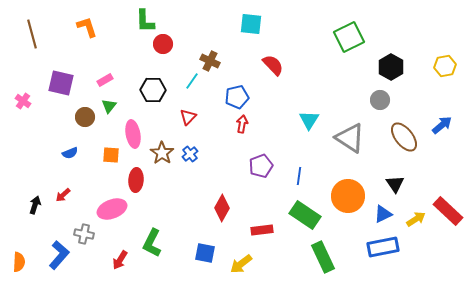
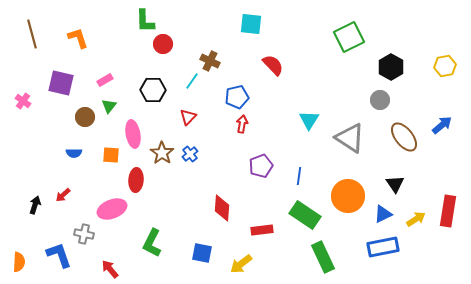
orange L-shape at (87, 27): moved 9 px left, 11 px down
blue semicircle at (70, 153): moved 4 px right; rotated 21 degrees clockwise
red diamond at (222, 208): rotated 24 degrees counterclockwise
red rectangle at (448, 211): rotated 56 degrees clockwise
blue square at (205, 253): moved 3 px left
blue L-shape at (59, 255): rotated 60 degrees counterclockwise
red arrow at (120, 260): moved 10 px left, 9 px down; rotated 108 degrees clockwise
